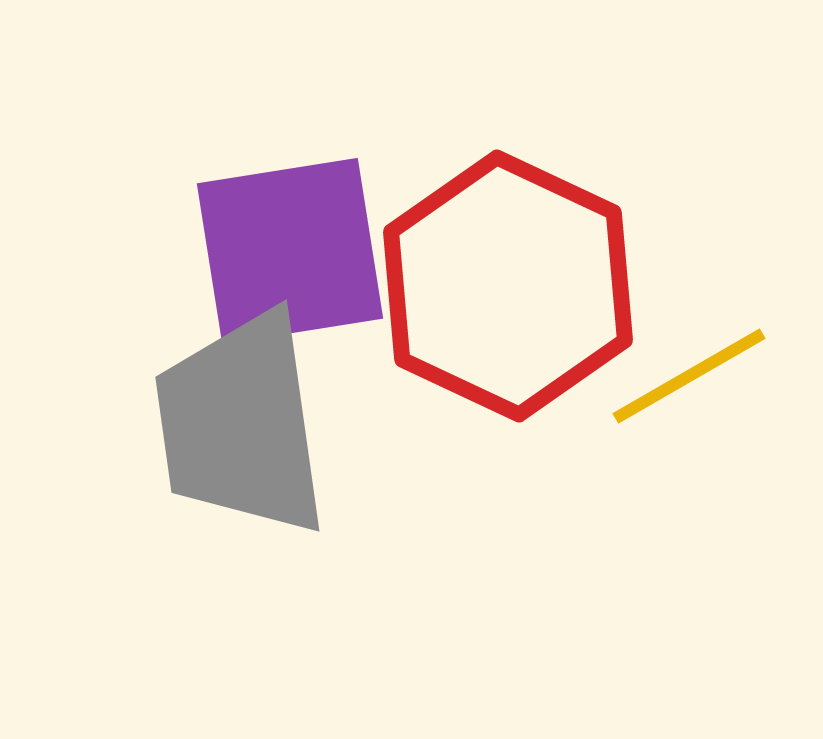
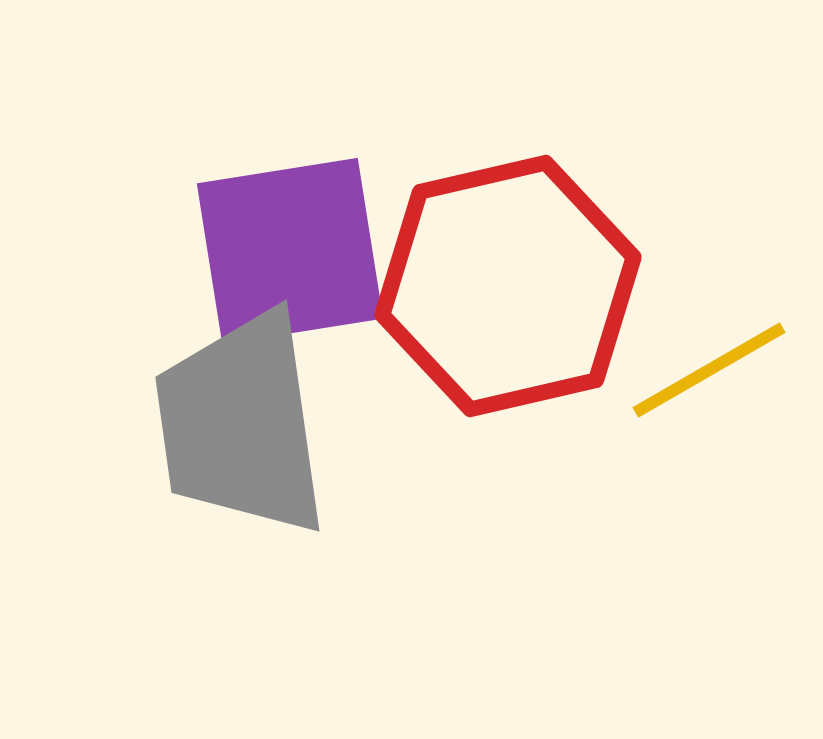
red hexagon: rotated 22 degrees clockwise
yellow line: moved 20 px right, 6 px up
